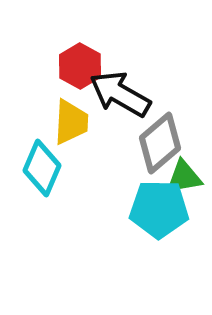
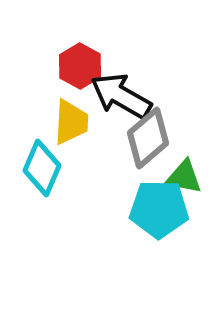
black arrow: moved 1 px right, 2 px down
gray diamond: moved 12 px left, 5 px up
green triangle: rotated 21 degrees clockwise
